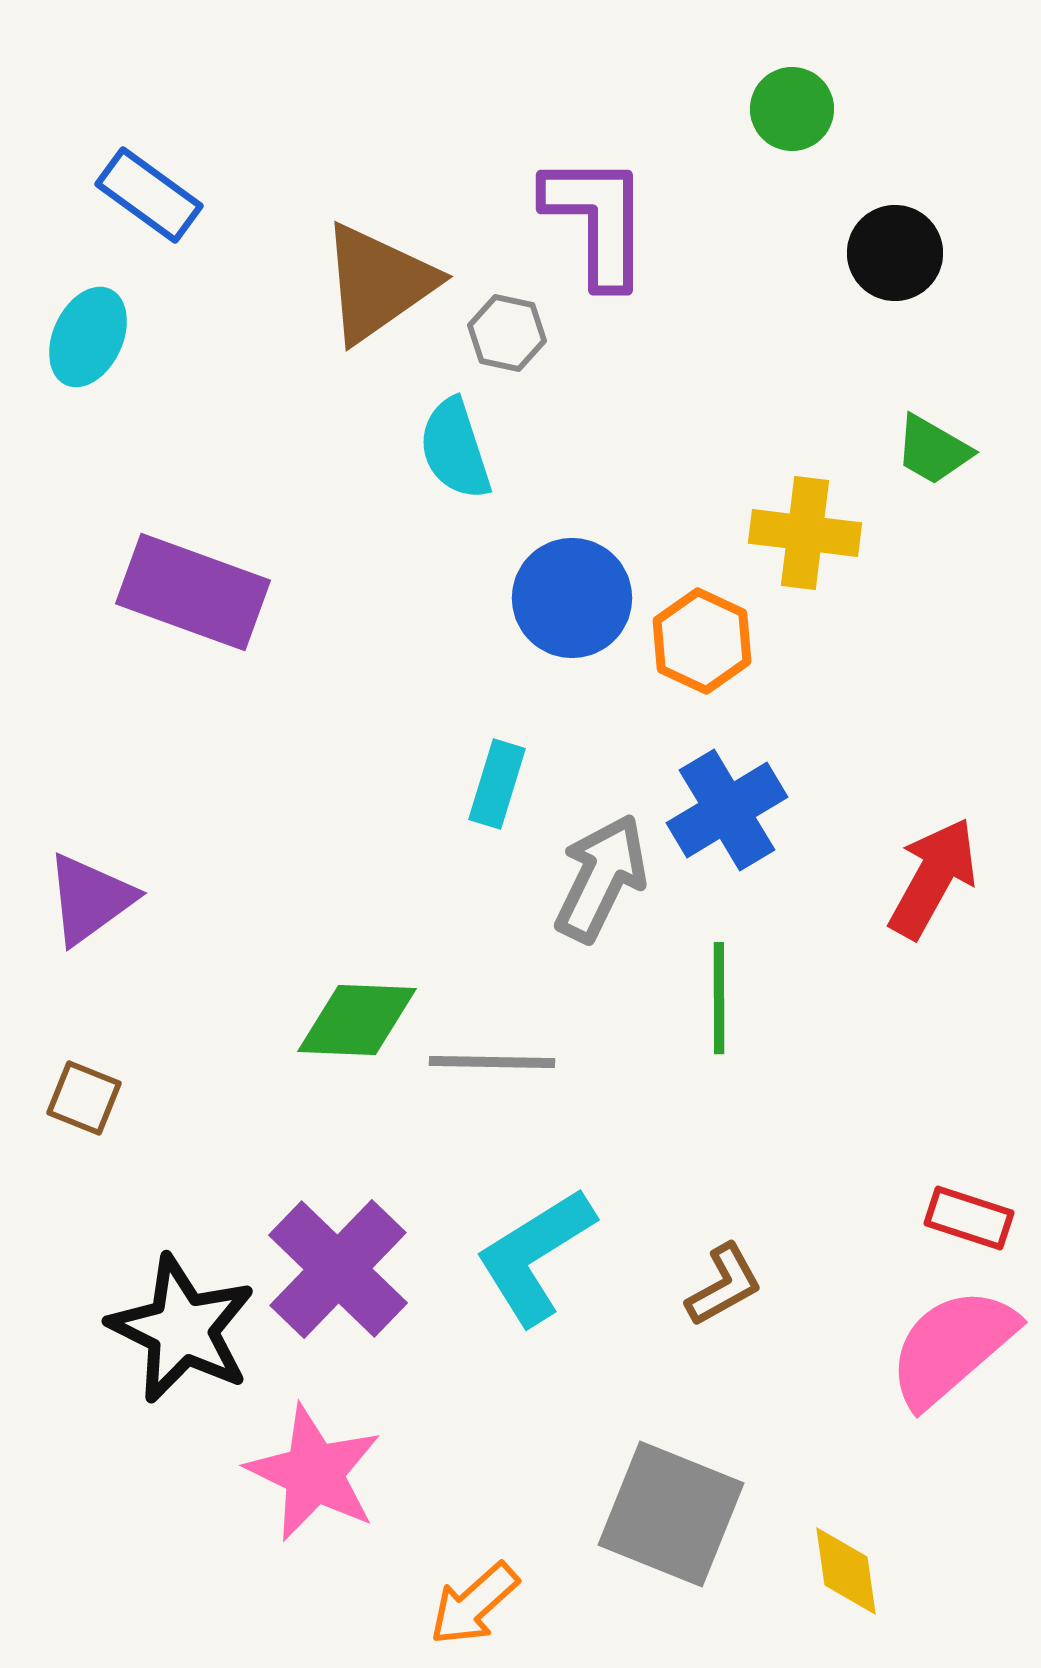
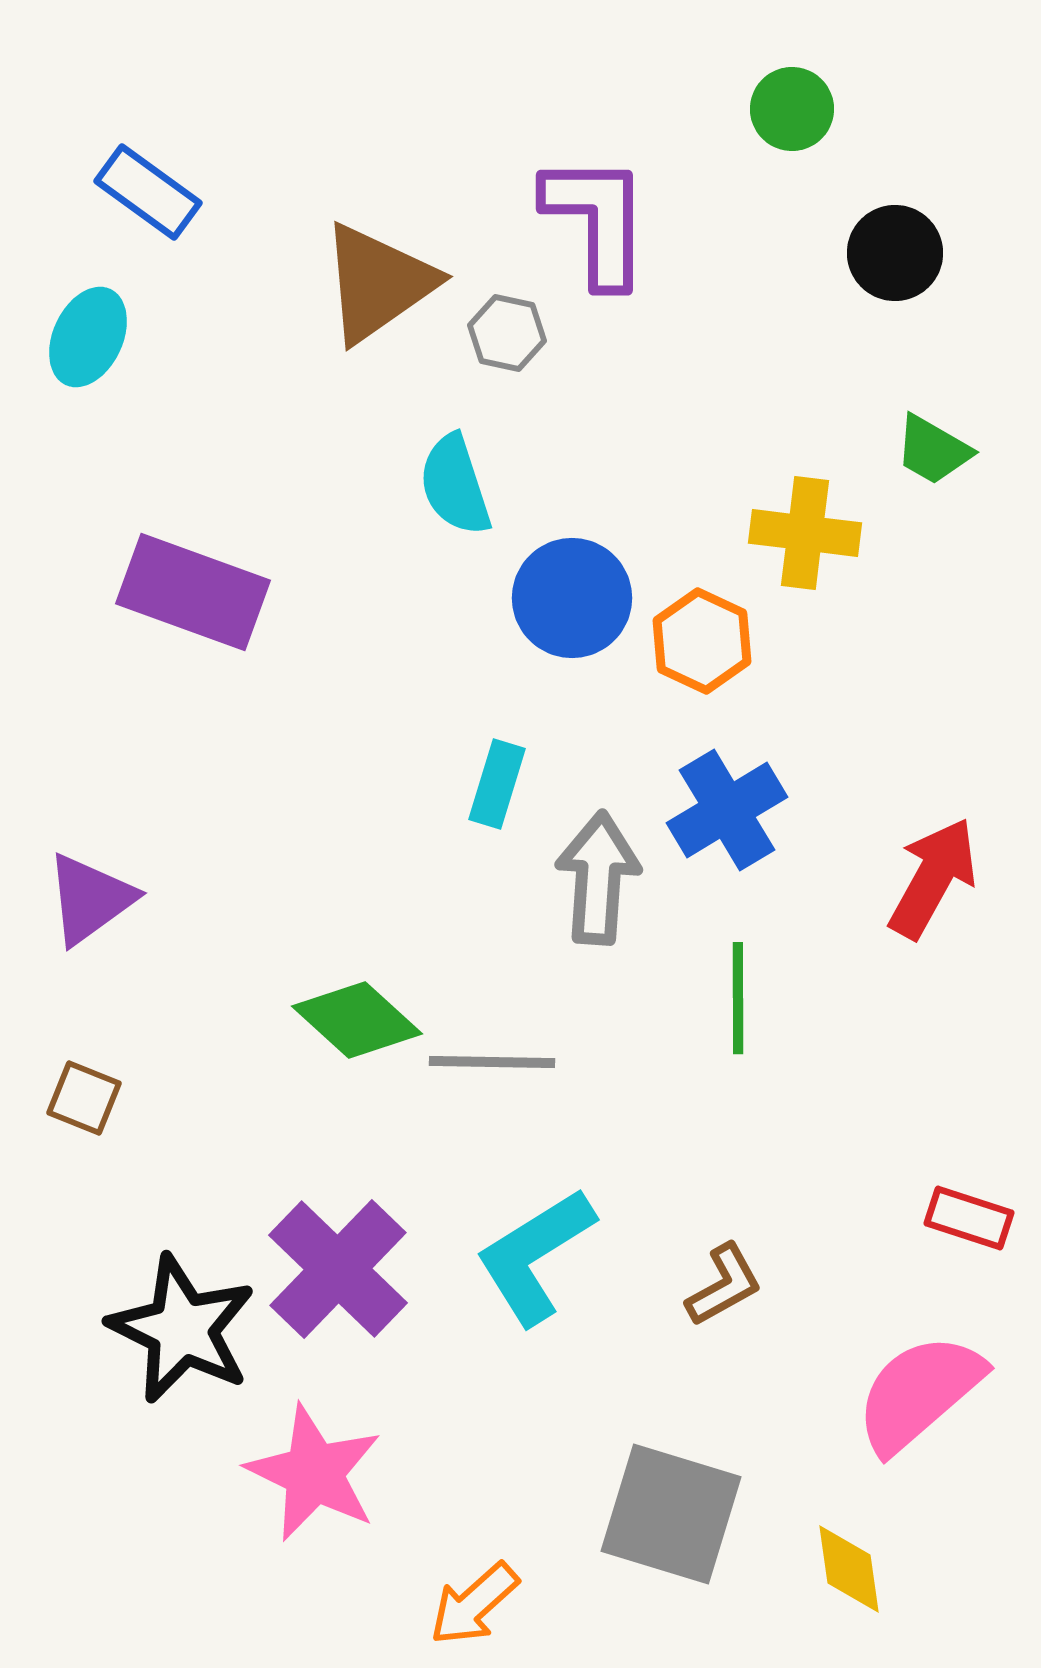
blue rectangle: moved 1 px left, 3 px up
cyan semicircle: moved 36 px down
gray arrow: moved 3 px left; rotated 22 degrees counterclockwise
green line: moved 19 px right
green diamond: rotated 40 degrees clockwise
pink semicircle: moved 33 px left, 46 px down
gray square: rotated 5 degrees counterclockwise
yellow diamond: moved 3 px right, 2 px up
